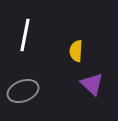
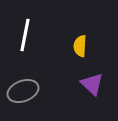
yellow semicircle: moved 4 px right, 5 px up
